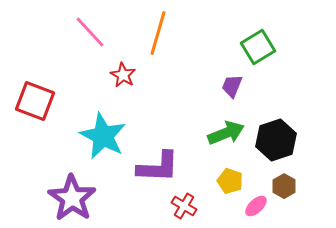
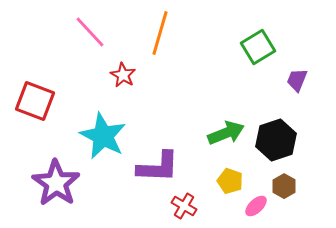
orange line: moved 2 px right
purple trapezoid: moved 65 px right, 6 px up
purple star: moved 16 px left, 15 px up
